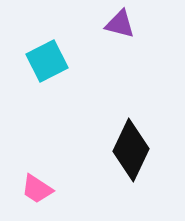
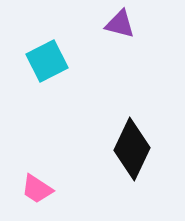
black diamond: moved 1 px right, 1 px up
